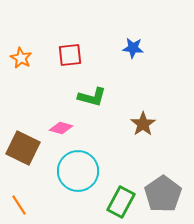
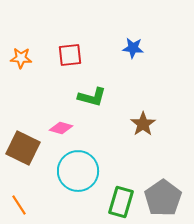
orange star: rotated 25 degrees counterclockwise
gray pentagon: moved 4 px down
green rectangle: rotated 12 degrees counterclockwise
